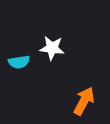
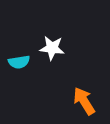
orange arrow: rotated 60 degrees counterclockwise
